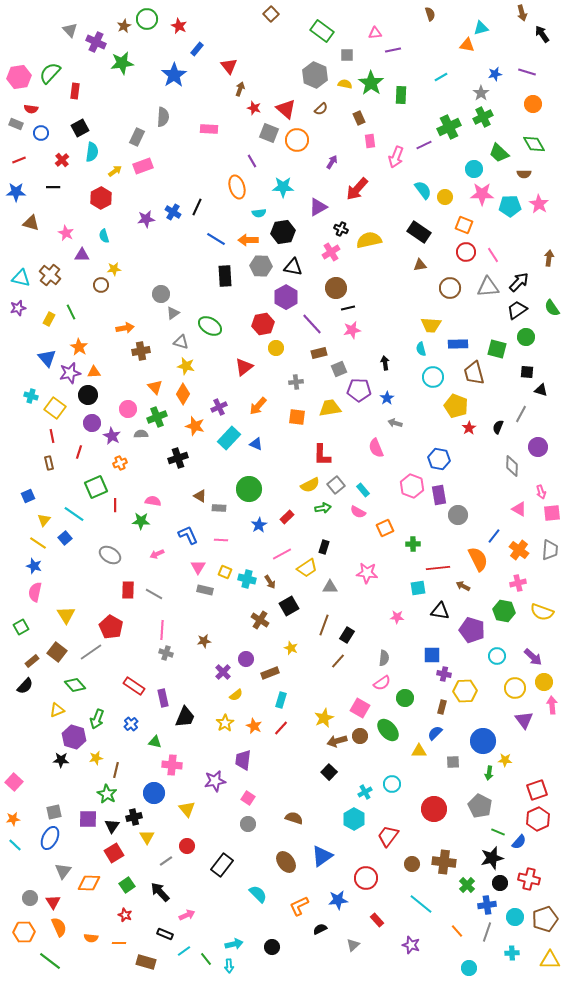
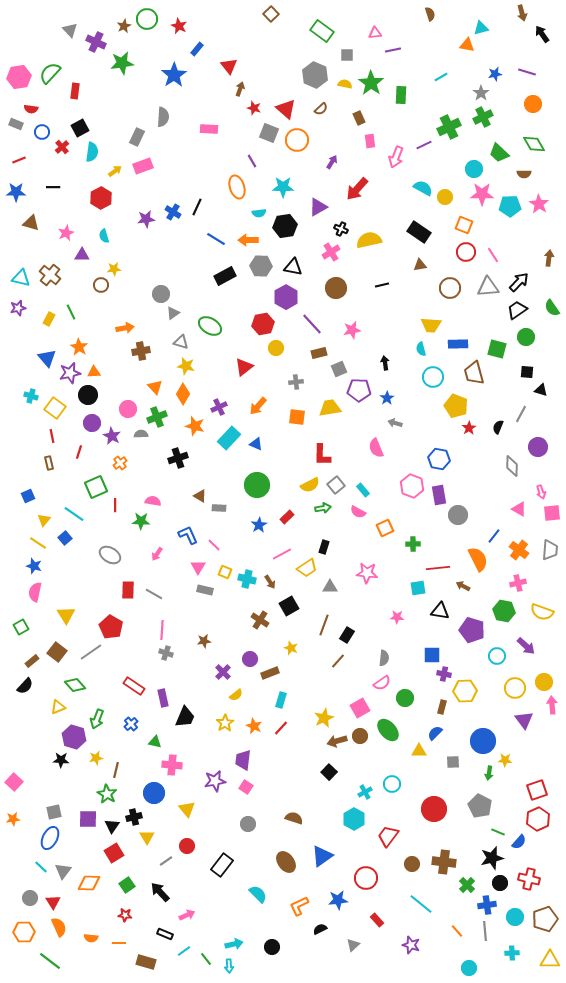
blue circle at (41, 133): moved 1 px right, 1 px up
red cross at (62, 160): moved 13 px up
cyan semicircle at (423, 190): moved 2 px up; rotated 24 degrees counterclockwise
black hexagon at (283, 232): moved 2 px right, 6 px up
pink star at (66, 233): rotated 21 degrees clockwise
black rectangle at (225, 276): rotated 65 degrees clockwise
black line at (348, 308): moved 34 px right, 23 px up
orange cross at (120, 463): rotated 16 degrees counterclockwise
green circle at (249, 489): moved 8 px right, 4 px up
pink line at (221, 540): moved 7 px left, 5 px down; rotated 40 degrees clockwise
pink arrow at (157, 554): rotated 32 degrees counterclockwise
purple arrow at (533, 657): moved 7 px left, 11 px up
purple circle at (246, 659): moved 4 px right
pink square at (360, 708): rotated 30 degrees clockwise
yellow triangle at (57, 710): moved 1 px right, 3 px up
pink square at (248, 798): moved 2 px left, 11 px up
cyan line at (15, 845): moved 26 px right, 22 px down
red star at (125, 915): rotated 16 degrees counterclockwise
gray line at (487, 932): moved 2 px left, 1 px up; rotated 24 degrees counterclockwise
